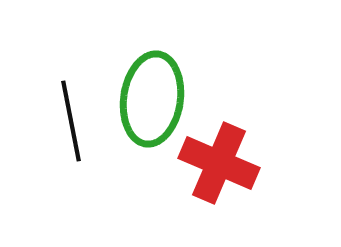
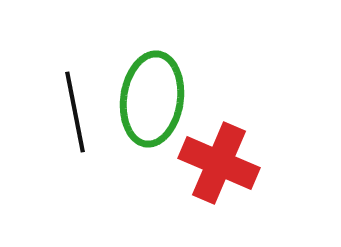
black line: moved 4 px right, 9 px up
